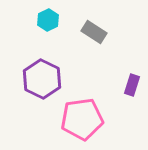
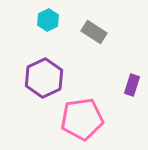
purple hexagon: moved 2 px right, 1 px up; rotated 9 degrees clockwise
